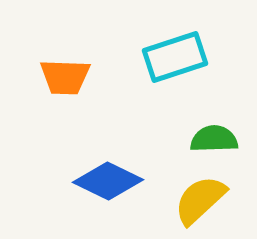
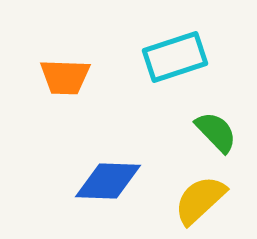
green semicircle: moved 2 px right, 7 px up; rotated 48 degrees clockwise
blue diamond: rotated 24 degrees counterclockwise
